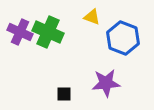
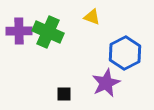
purple cross: moved 1 px left, 1 px up; rotated 25 degrees counterclockwise
blue hexagon: moved 2 px right, 15 px down; rotated 12 degrees clockwise
purple star: rotated 20 degrees counterclockwise
